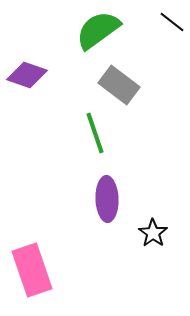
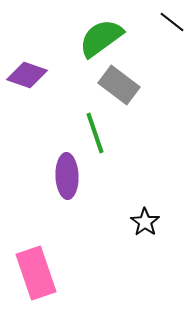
green semicircle: moved 3 px right, 8 px down
purple ellipse: moved 40 px left, 23 px up
black star: moved 8 px left, 11 px up
pink rectangle: moved 4 px right, 3 px down
